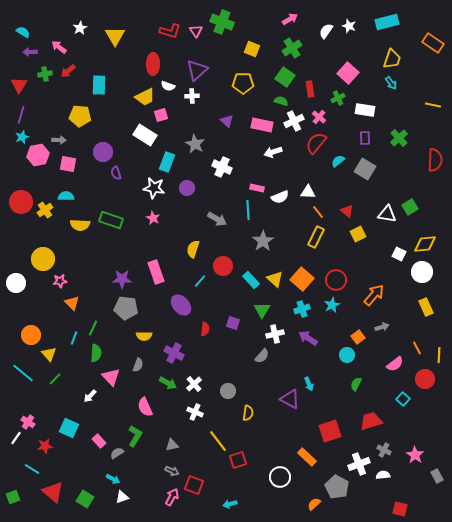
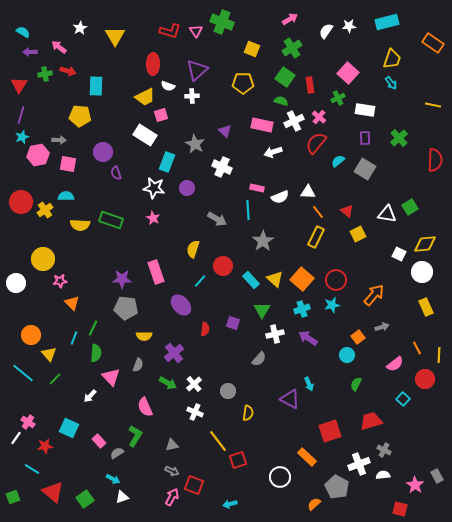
white star at (349, 26): rotated 24 degrees counterclockwise
red arrow at (68, 71): rotated 126 degrees counterclockwise
cyan rectangle at (99, 85): moved 3 px left, 1 px down
red rectangle at (310, 89): moved 4 px up
purple triangle at (227, 121): moved 2 px left, 10 px down
cyan star at (332, 305): rotated 14 degrees clockwise
purple cross at (174, 353): rotated 24 degrees clockwise
gray semicircle at (262, 356): moved 3 px left, 3 px down
pink star at (415, 455): moved 30 px down
green square at (85, 499): rotated 24 degrees clockwise
